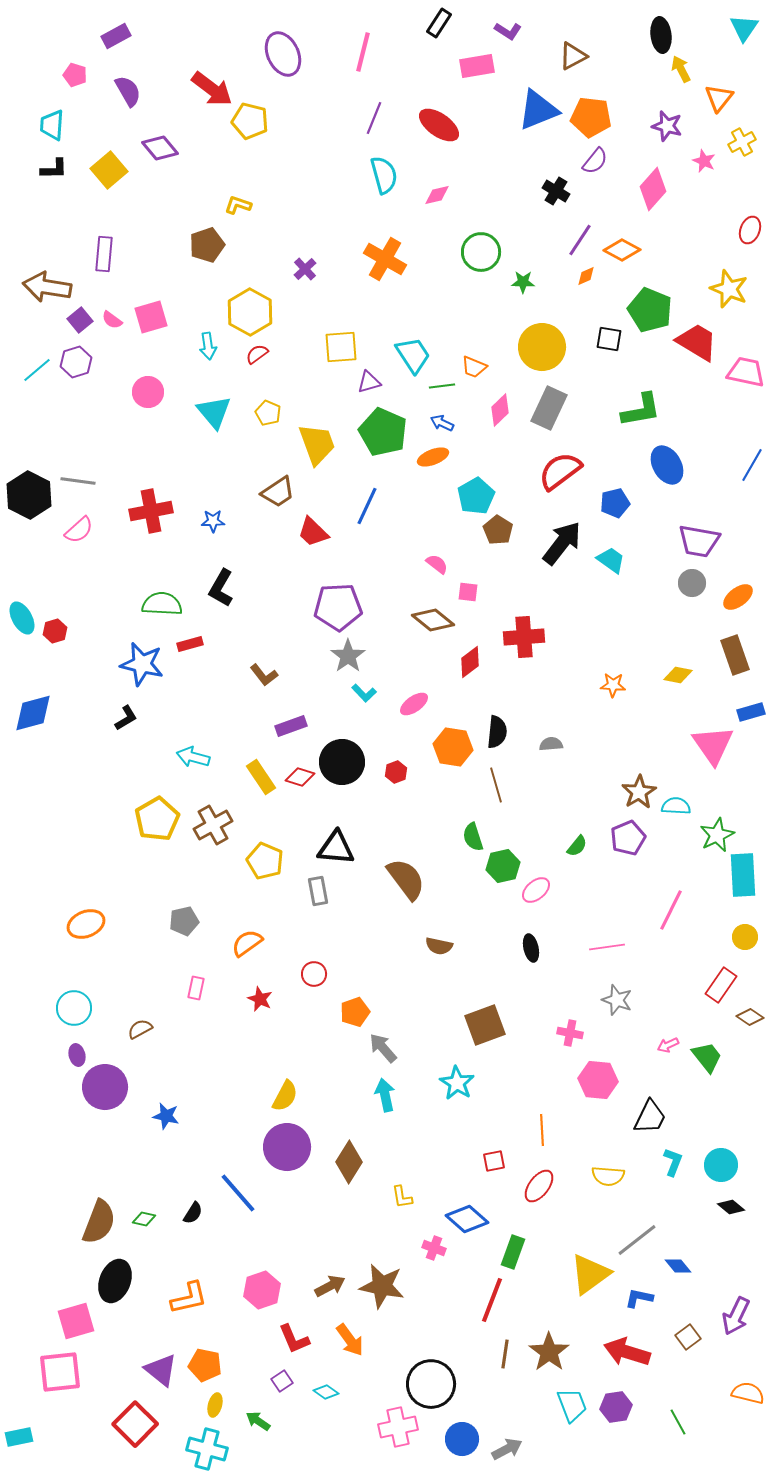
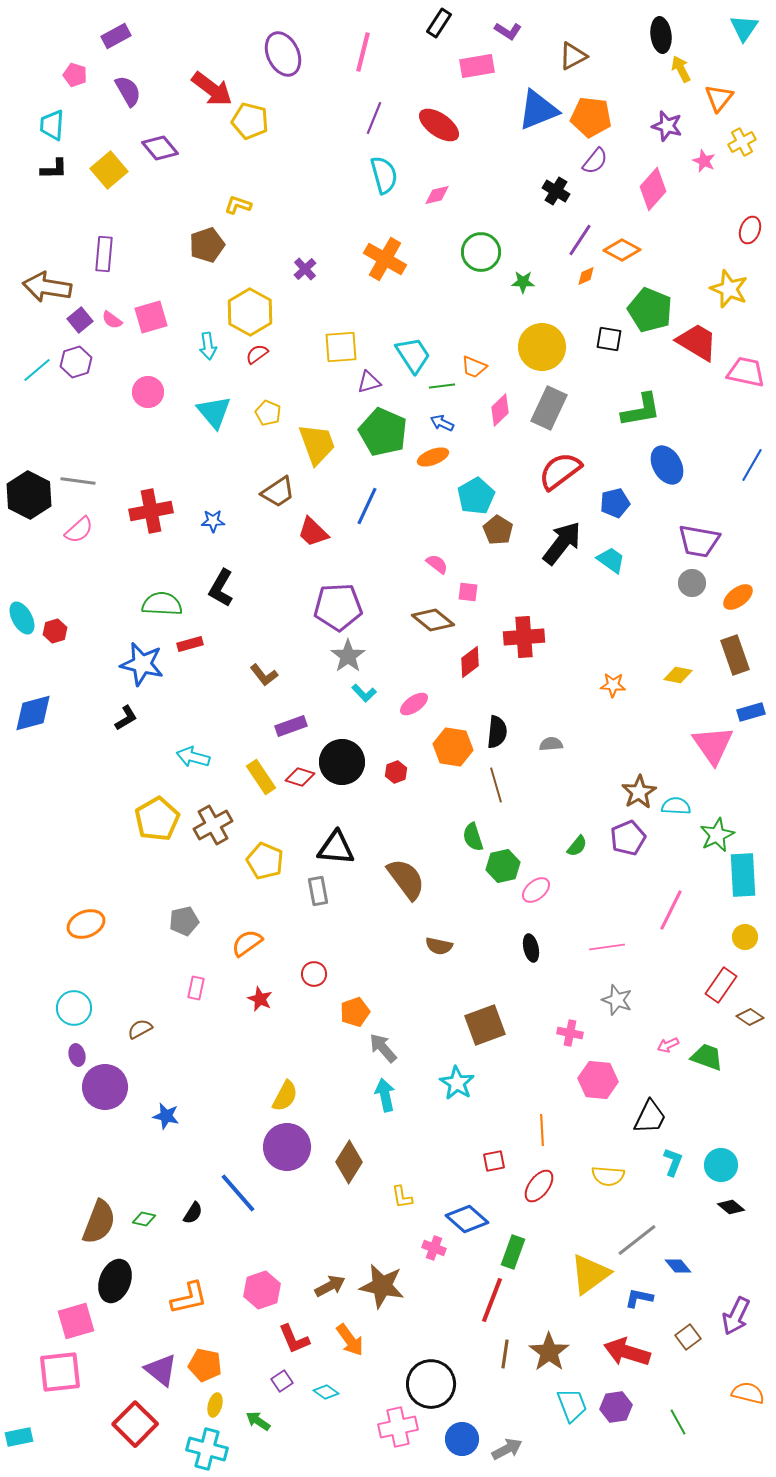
green trapezoid at (707, 1057): rotated 32 degrees counterclockwise
